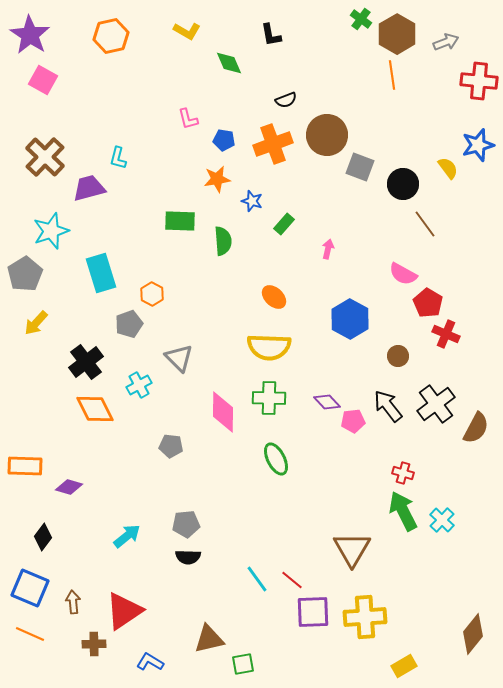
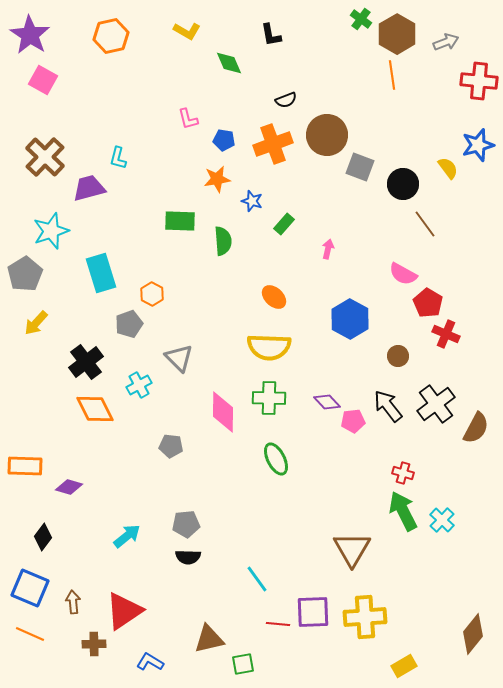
red line at (292, 580): moved 14 px left, 44 px down; rotated 35 degrees counterclockwise
